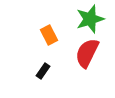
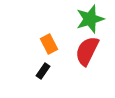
orange rectangle: moved 9 px down
red semicircle: moved 2 px up
